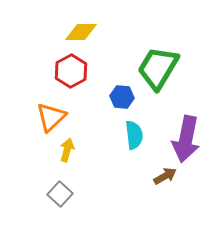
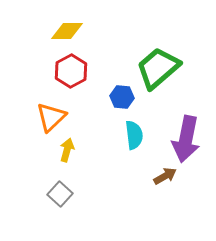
yellow diamond: moved 14 px left, 1 px up
green trapezoid: rotated 18 degrees clockwise
